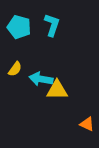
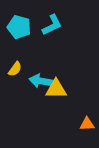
cyan L-shape: rotated 45 degrees clockwise
cyan arrow: moved 2 px down
yellow triangle: moved 1 px left, 1 px up
orange triangle: rotated 28 degrees counterclockwise
